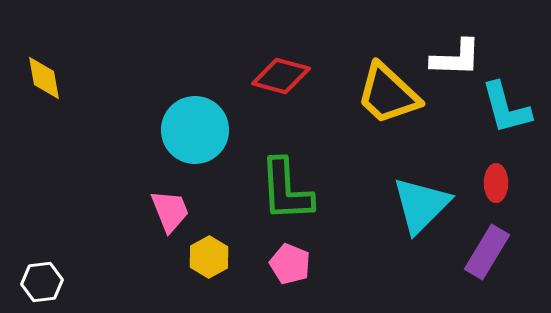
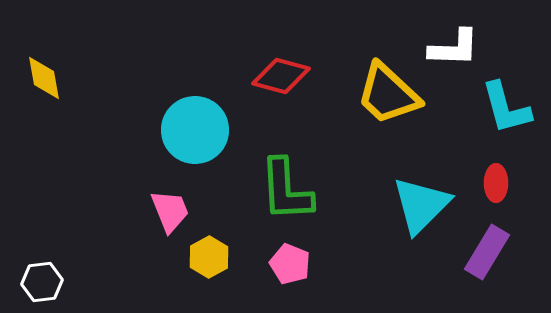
white L-shape: moved 2 px left, 10 px up
